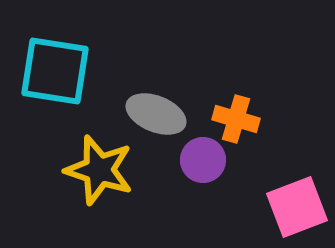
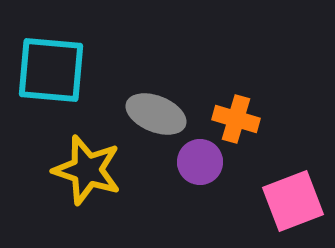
cyan square: moved 4 px left, 1 px up; rotated 4 degrees counterclockwise
purple circle: moved 3 px left, 2 px down
yellow star: moved 12 px left
pink square: moved 4 px left, 6 px up
